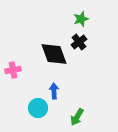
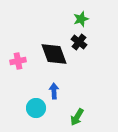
black cross: rotated 14 degrees counterclockwise
pink cross: moved 5 px right, 9 px up
cyan circle: moved 2 px left
